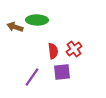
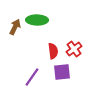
brown arrow: rotated 98 degrees clockwise
